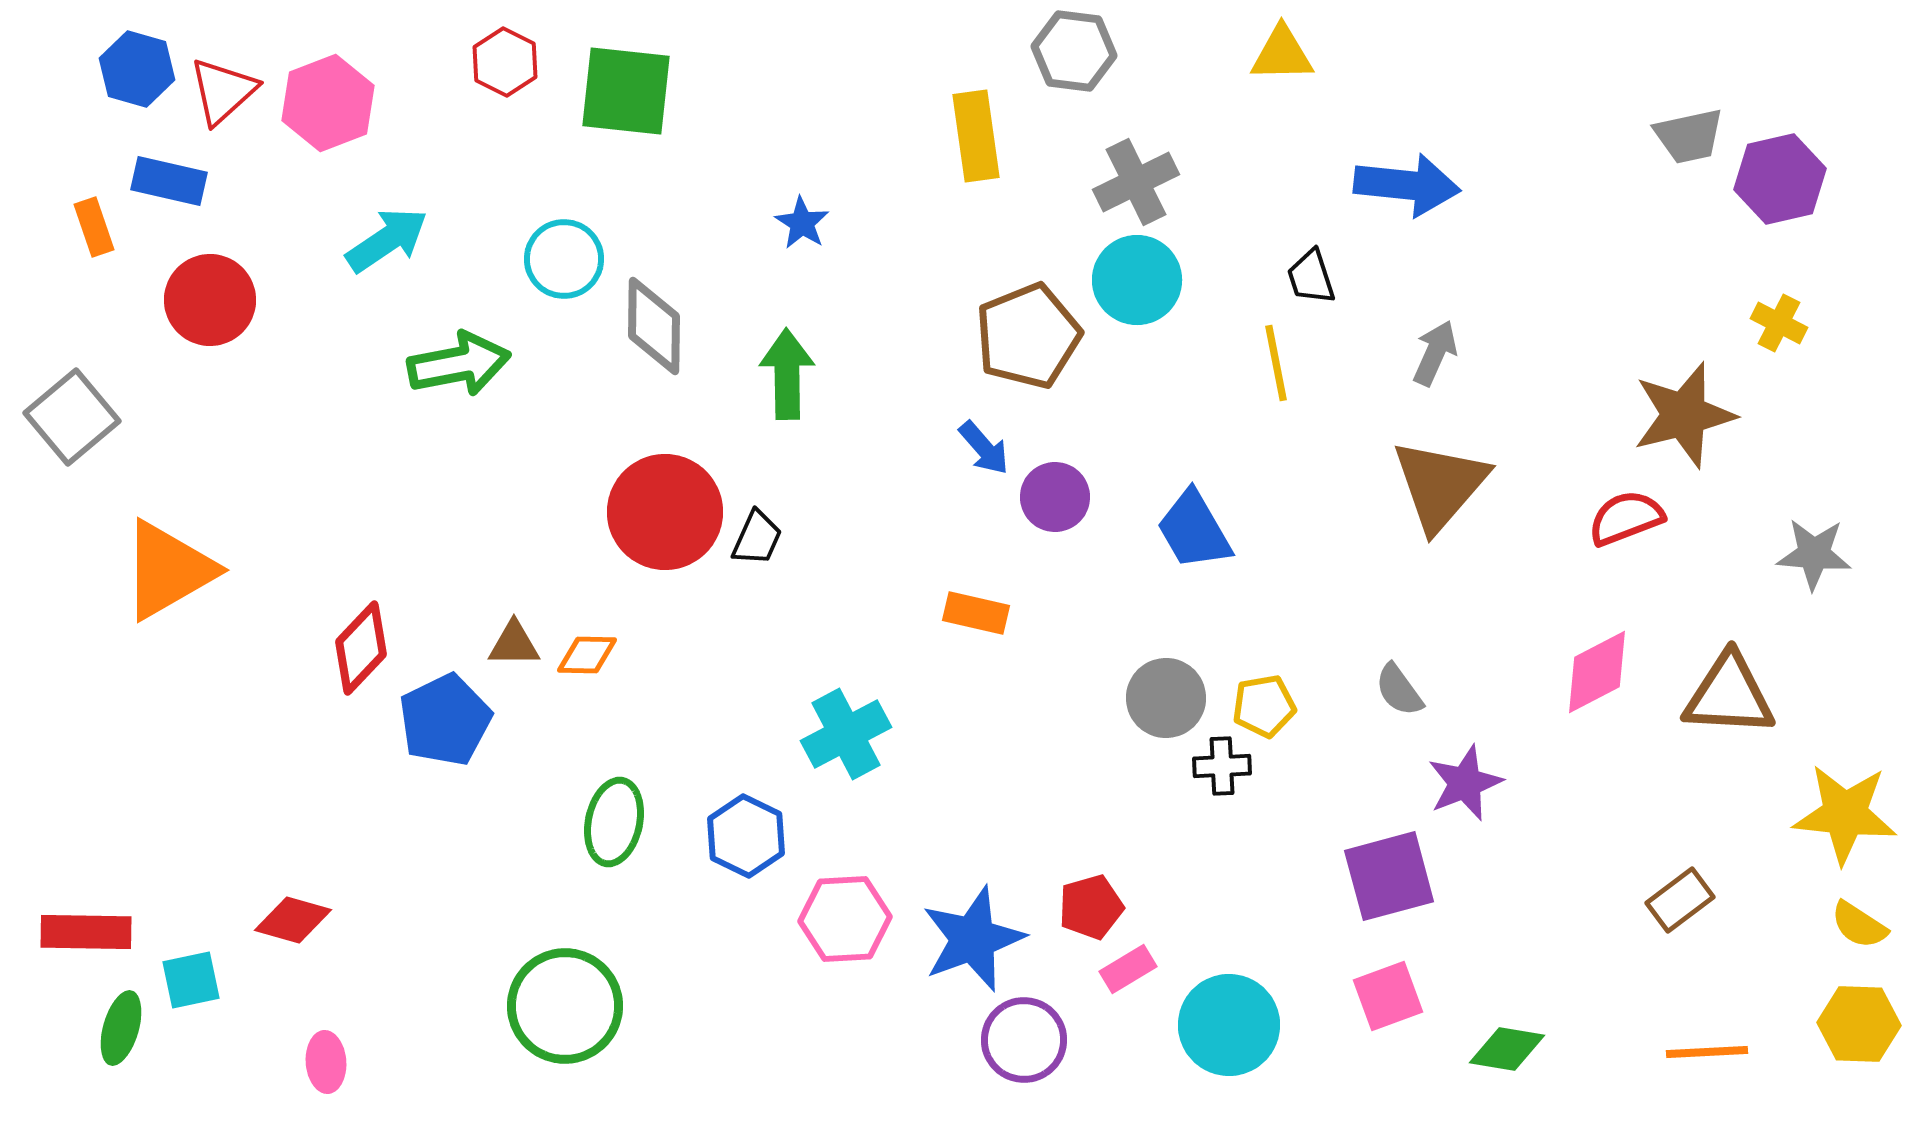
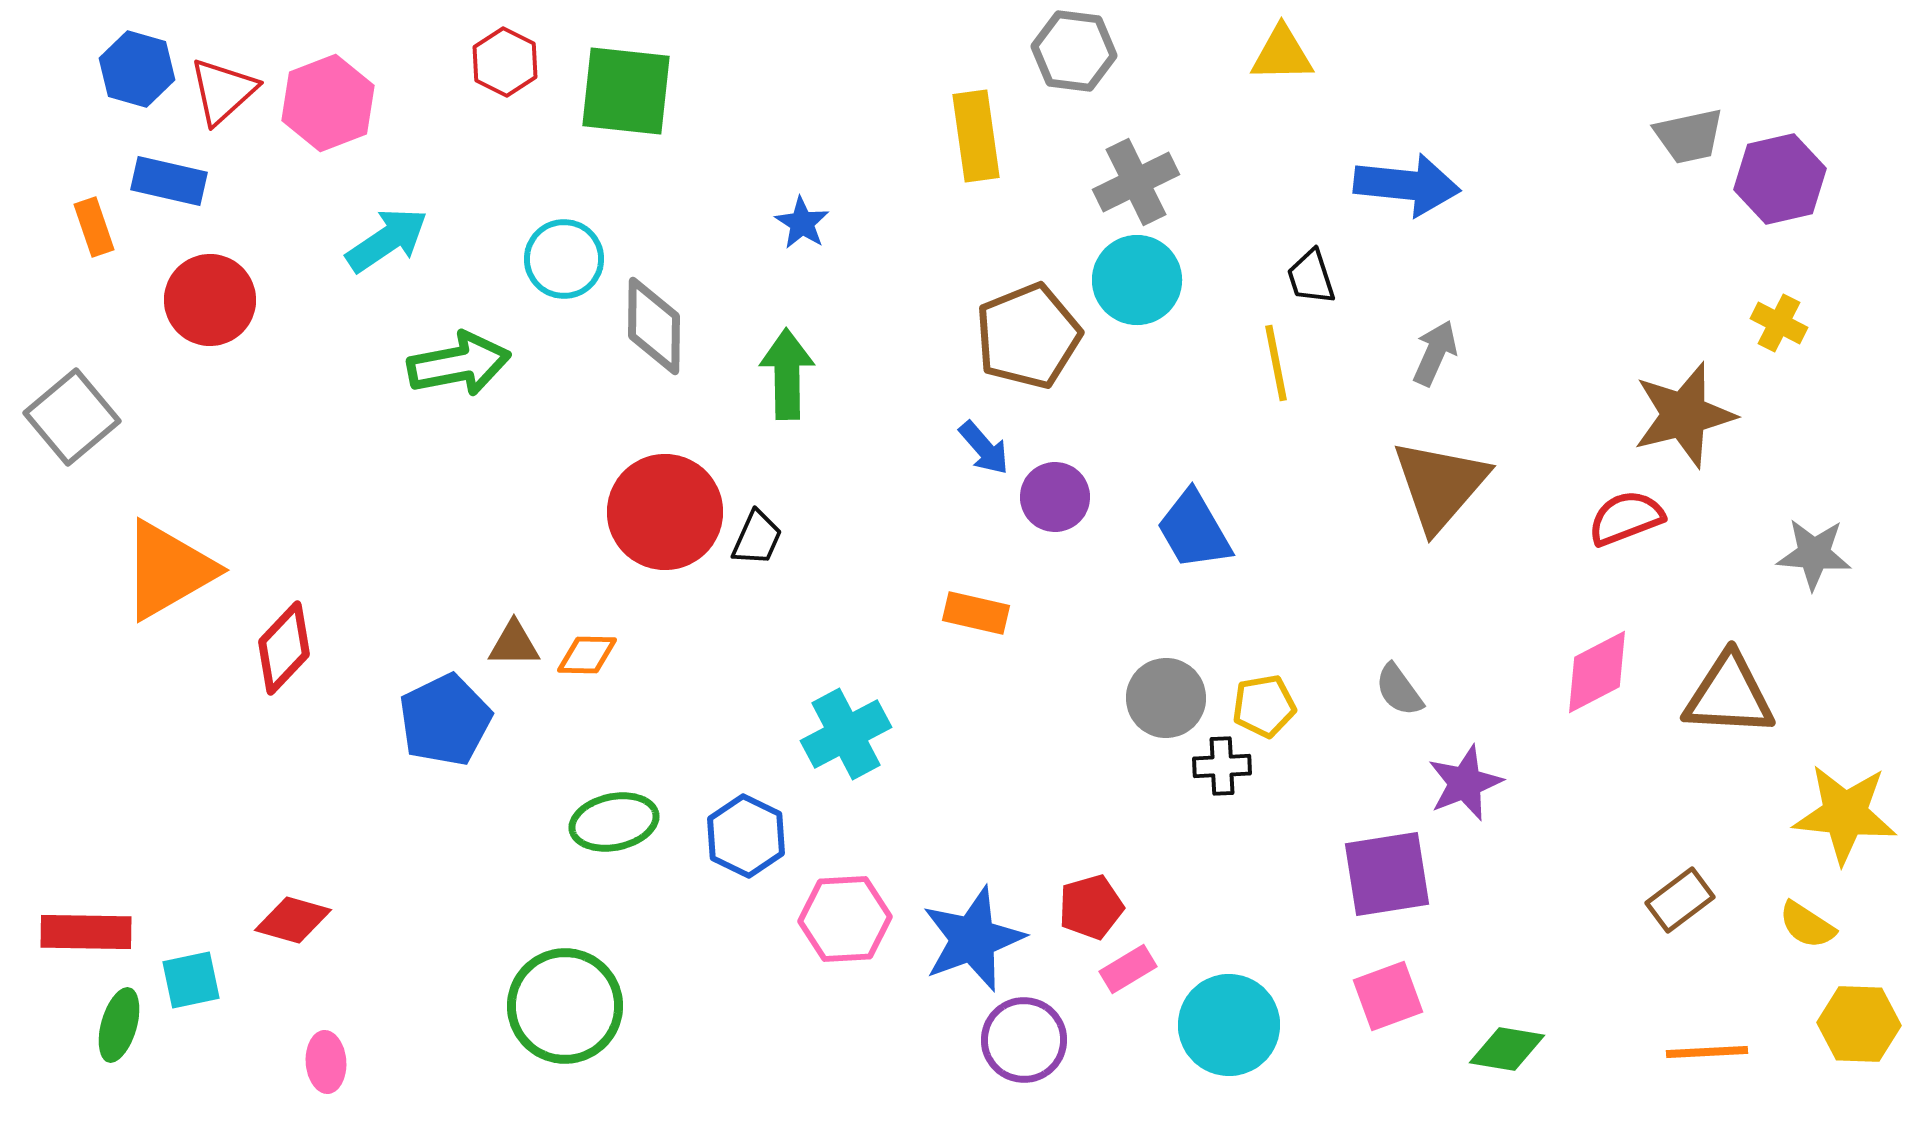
red diamond at (361, 648): moved 77 px left
green ellipse at (614, 822): rotated 66 degrees clockwise
purple square at (1389, 876): moved 2 px left, 2 px up; rotated 6 degrees clockwise
yellow semicircle at (1859, 925): moved 52 px left
green ellipse at (121, 1028): moved 2 px left, 3 px up
